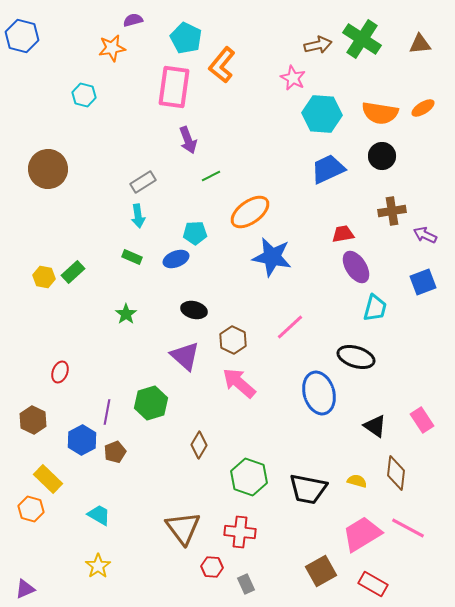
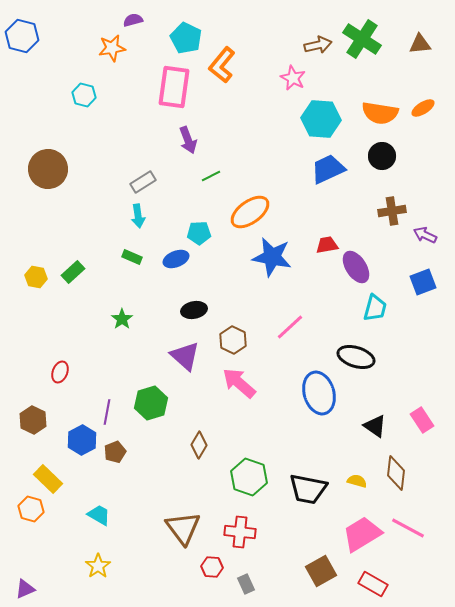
cyan hexagon at (322, 114): moved 1 px left, 5 px down
cyan pentagon at (195, 233): moved 4 px right
red trapezoid at (343, 234): moved 16 px left, 11 px down
yellow hexagon at (44, 277): moved 8 px left
black ellipse at (194, 310): rotated 25 degrees counterclockwise
green star at (126, 314): moved 4 px left, 5 px down
